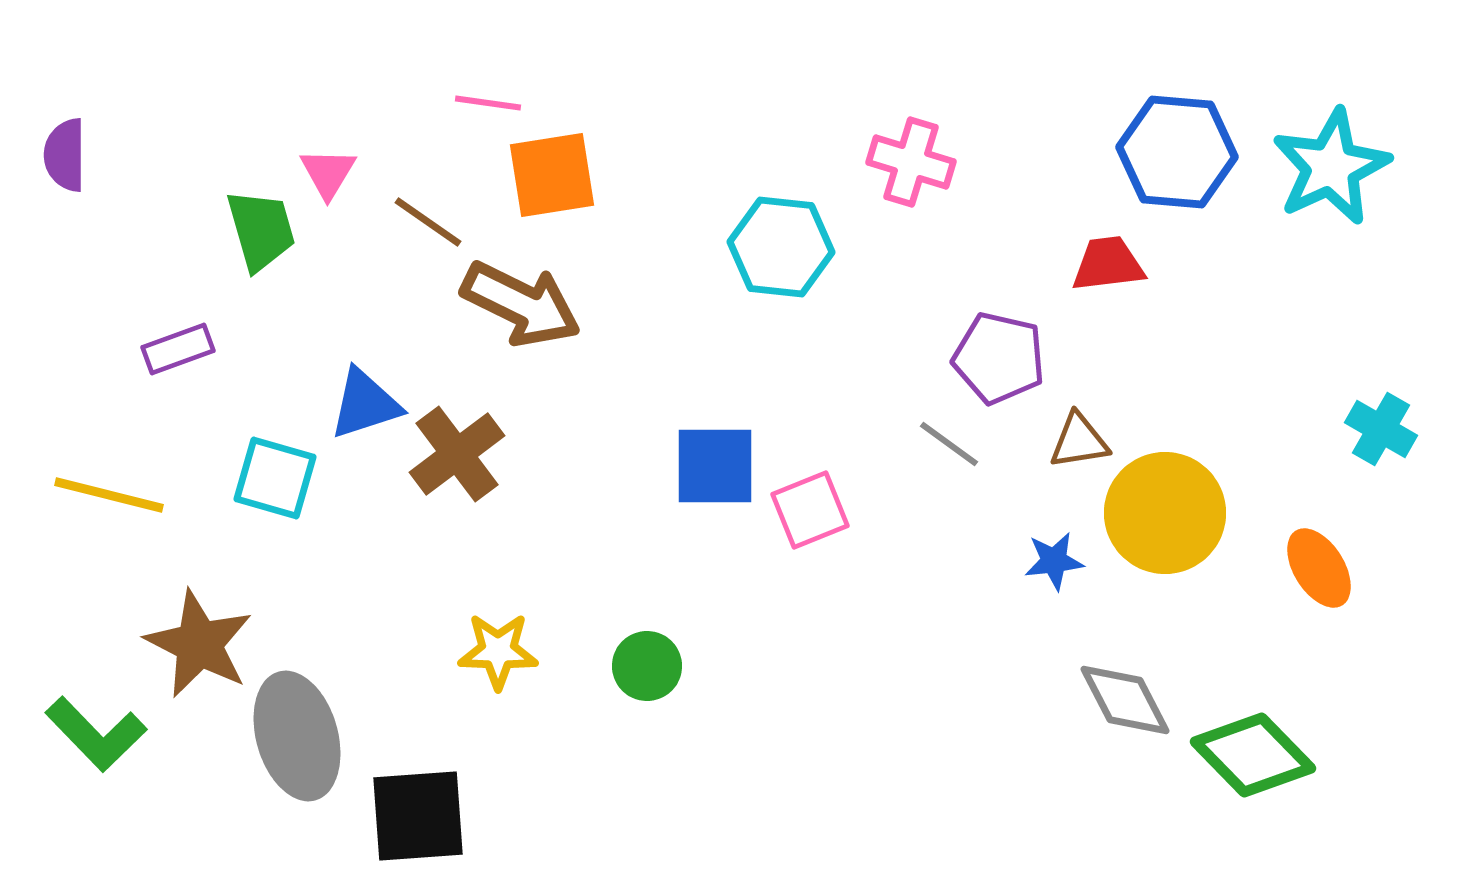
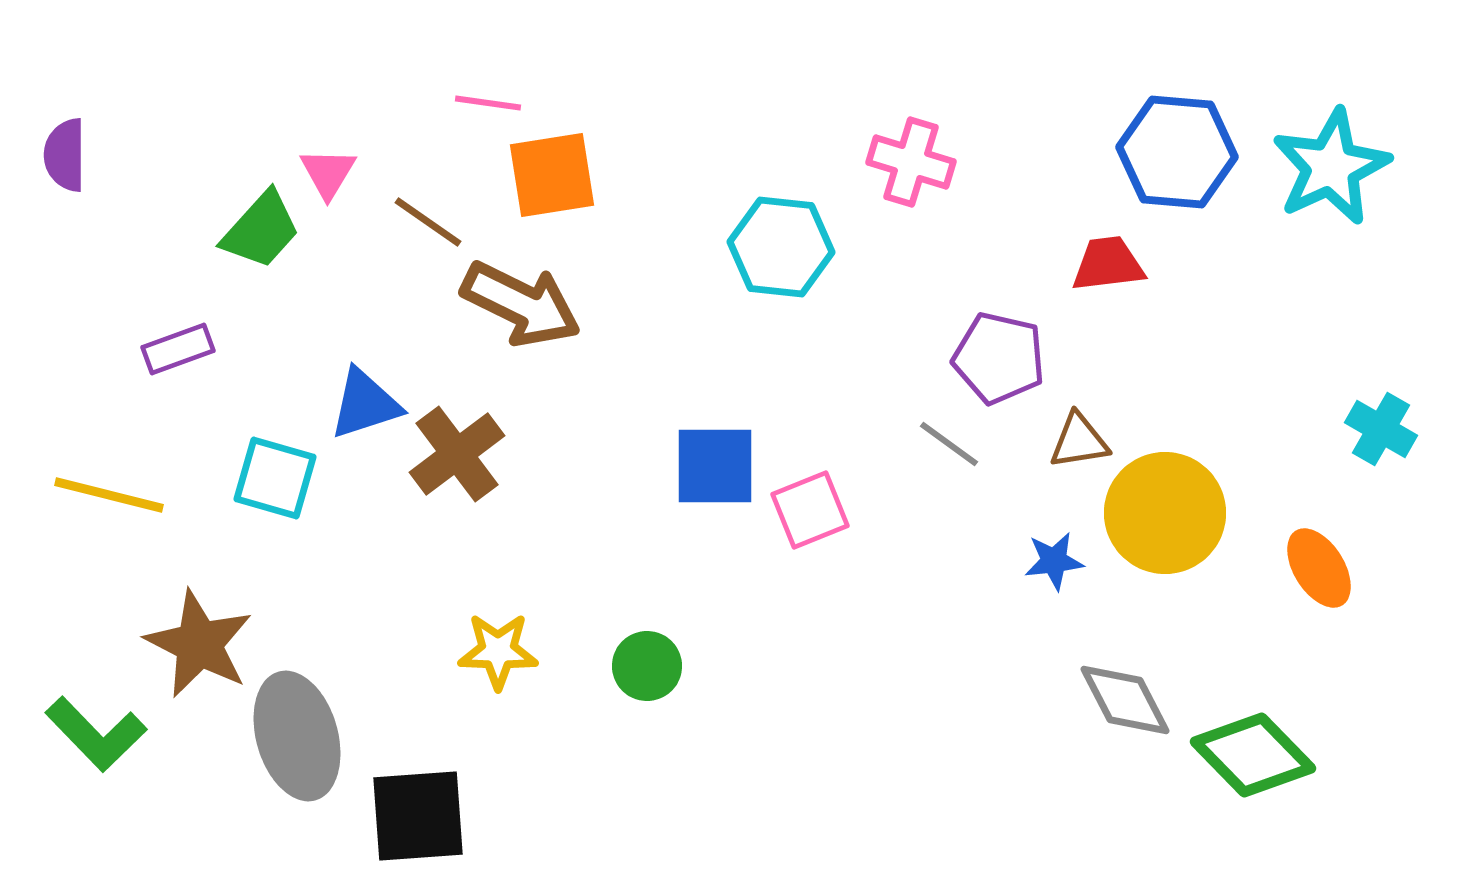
green trapezoid: rotated 58 degrees clockwise
